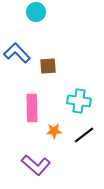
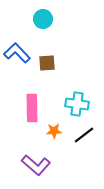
cyan circle: moved 7 px right, 7 px down
brown square: moved 1 px left, 3 px up
cyan cross: moved 2 px left, 3 px down
